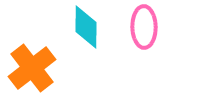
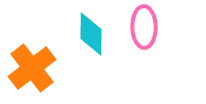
cyan diamond: moved 5 px right, 7 px down
